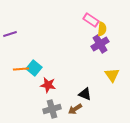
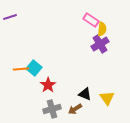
purple line: moved 17 px up
yellow triangle: moved 5 px left, 23 px down
red star: rotated 28 degrees clockwise
